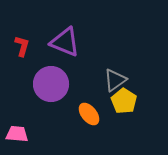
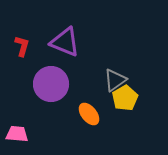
yellow pentagon: moved 1 px right, 3 px up; rotated 10 degrees clockwise
